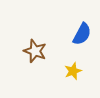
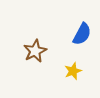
brown star: rotated 25 degrees clockwise
